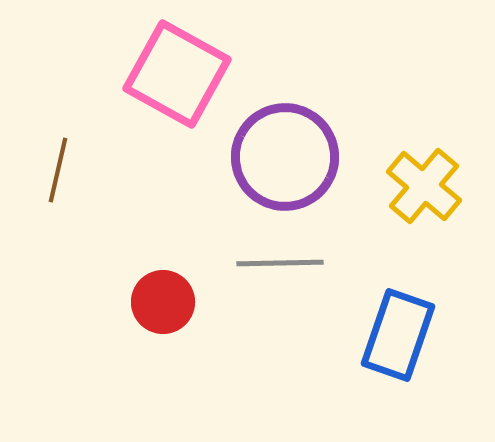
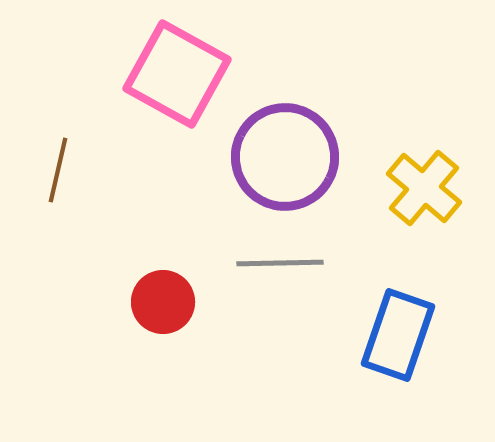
yellow cross: moved 2 px down
